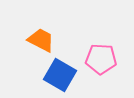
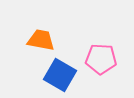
orange trapezoid: rotated 16 degrees counterclockwise
